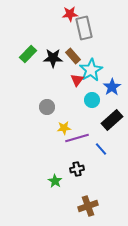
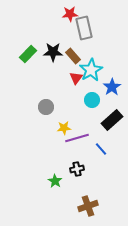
black star: moved 6 px up
red triangle: moved 1 px left, 2 px up
gray circle: moved 1 px left
